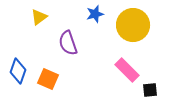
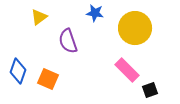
blue star: moved 1 px up; rotated 24 degrees clockwise
yellow circle: moved 2 px right, 3 px down
purple semicircle: moved 2 px up
black square: rotated 14 degrees counterclockwise
